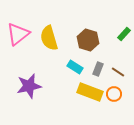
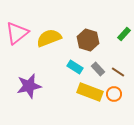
pink triangle: moved 1 px left, 1 px up
yellow semicircle: rotated 85 degrees clockwise
gray rectangle: rotated 64 degrees counterclockwise
